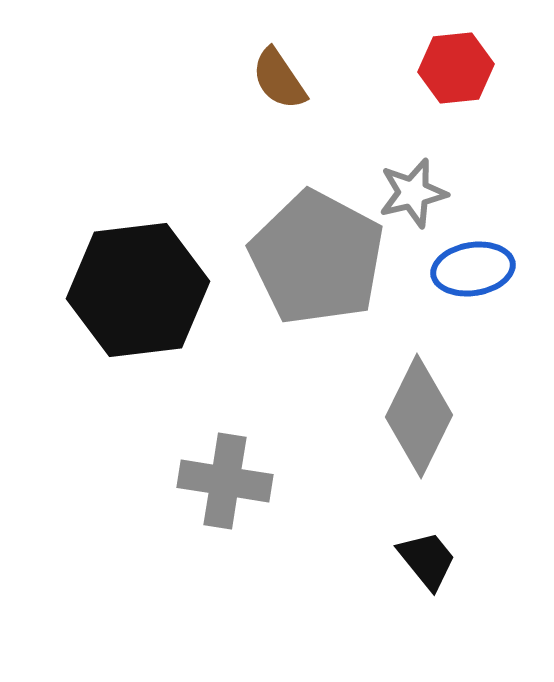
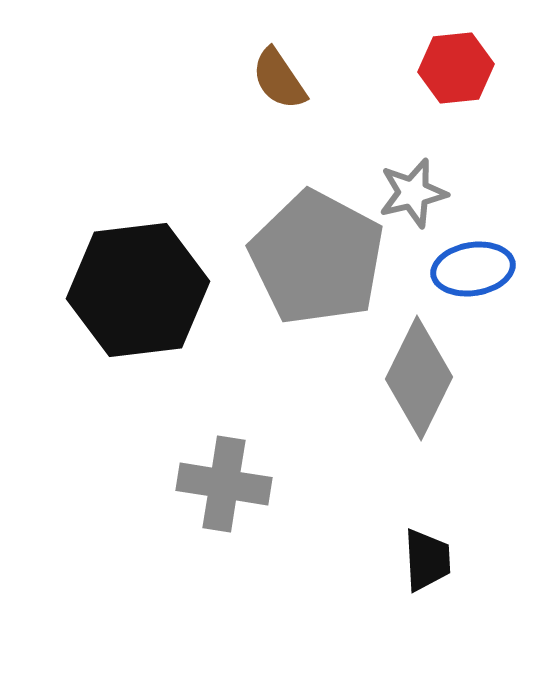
gray diamond: moved 38 px up
gray cross: moved 1 px left, 3 px down
black trapezoid: rotated 36 degrees clockwise
